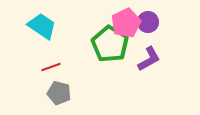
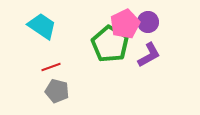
pink pentagon: moved 1 px left, 1 px down
purple L-shape: moved 4 px up
gray pentagon: moved 2 px left, 2 px up
